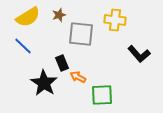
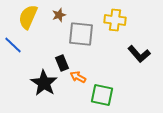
yellow semicircle: rotated 145 degrees clockwise
blue line: moved 10 px left, 1 px up
green square: rotated 15 degrees clockwise
